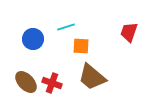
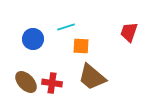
red cross: rotated 12 degrees counterclockwise
